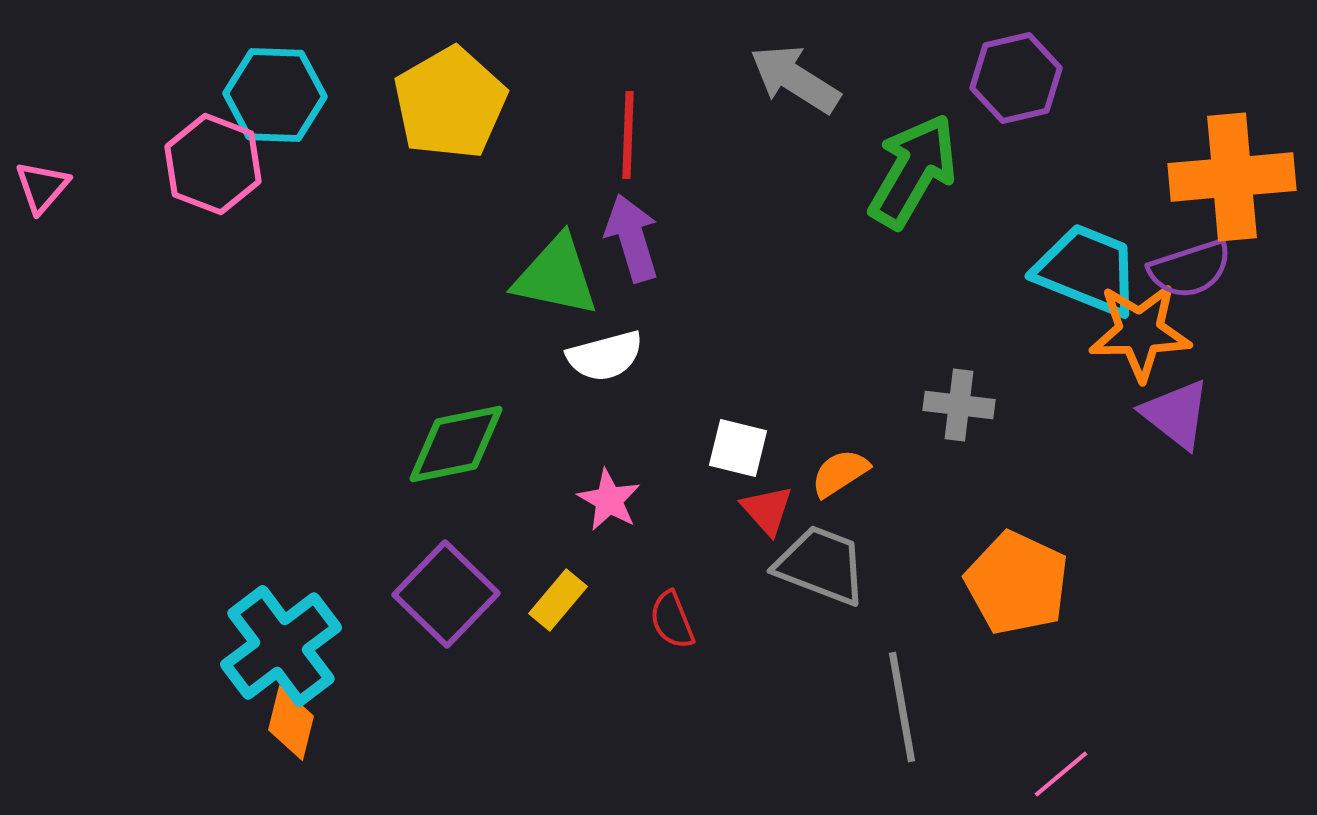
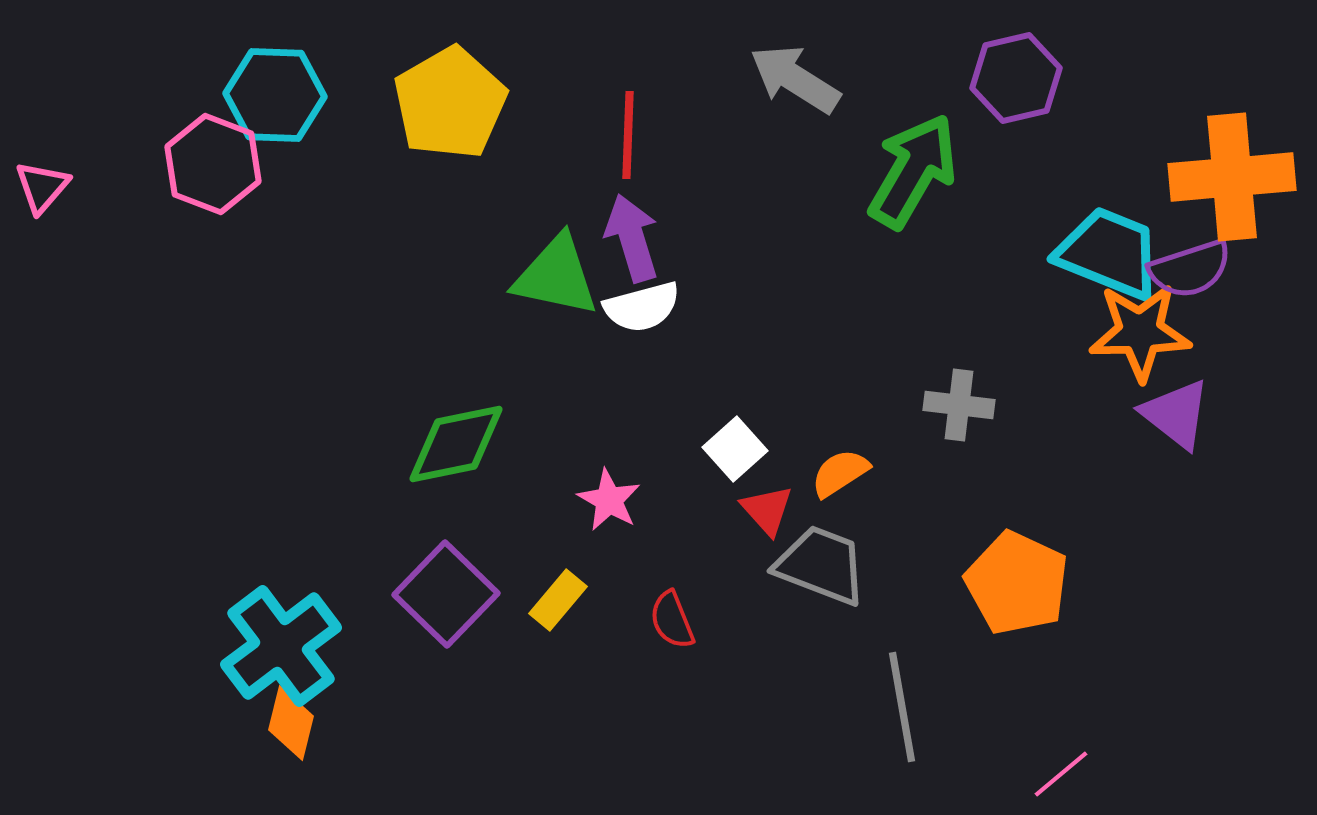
cyan trapezoid: moved 22 px right, 17 px up
white semicircle: moved 37 px right, 49 px up
white square: moved 3 px left, 1 px down; rotated 34 degrees clockwise
